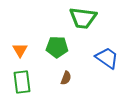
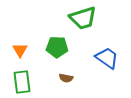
green trapezoid: rotated 24 degrees counterclockwise
brown semicircle: rotated 80 degrees clockwise
